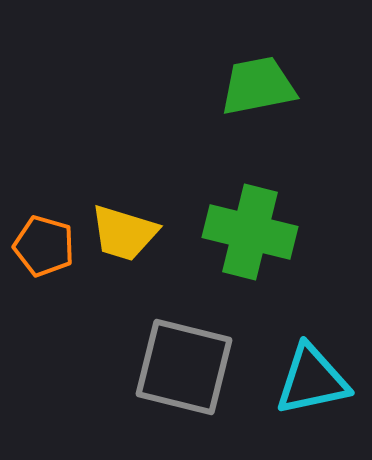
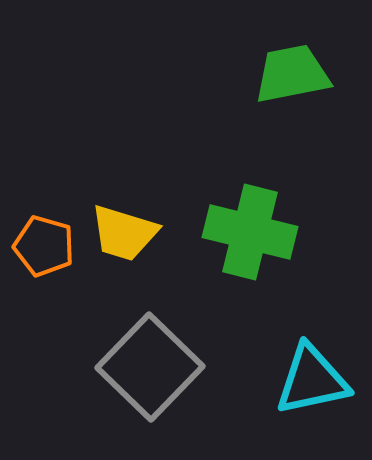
green trapezoid: moved 34 px right, 12 px up
gray square: moved 34 px left; rotated 30 degrees clockwise
